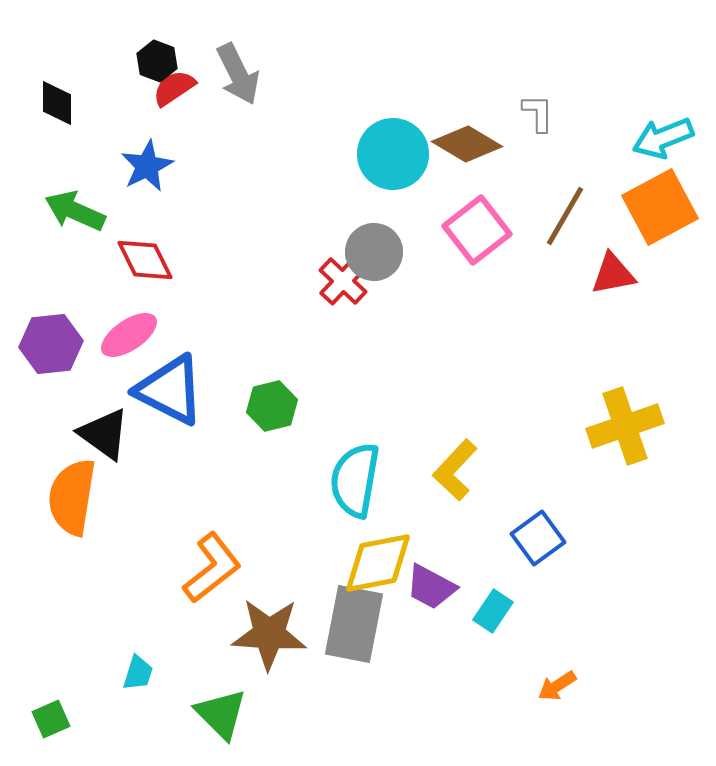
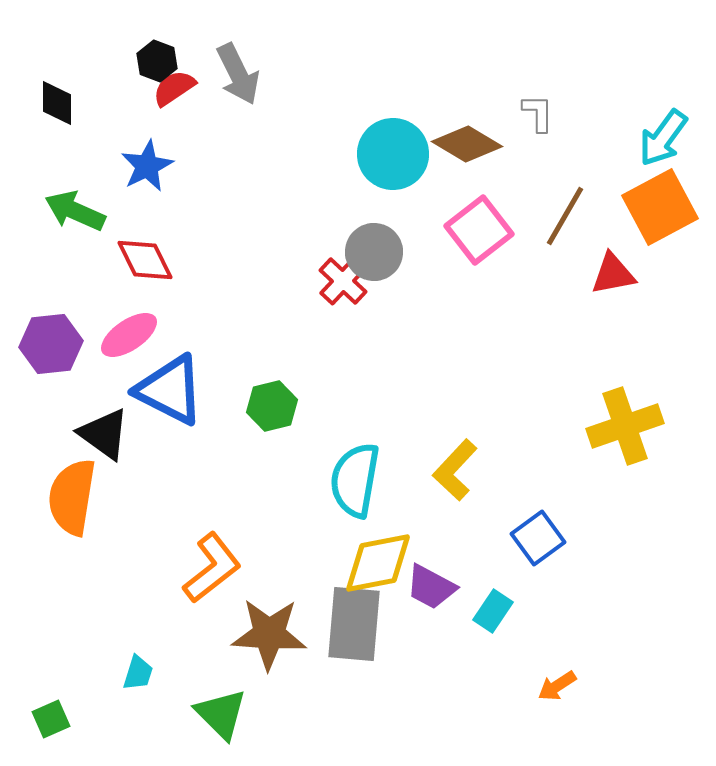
cyan arrow: rotated 32 degrees counterclockwise
pink square: moved 2 px right
gray rectangle: rotated 6 degrees counterclockwise
